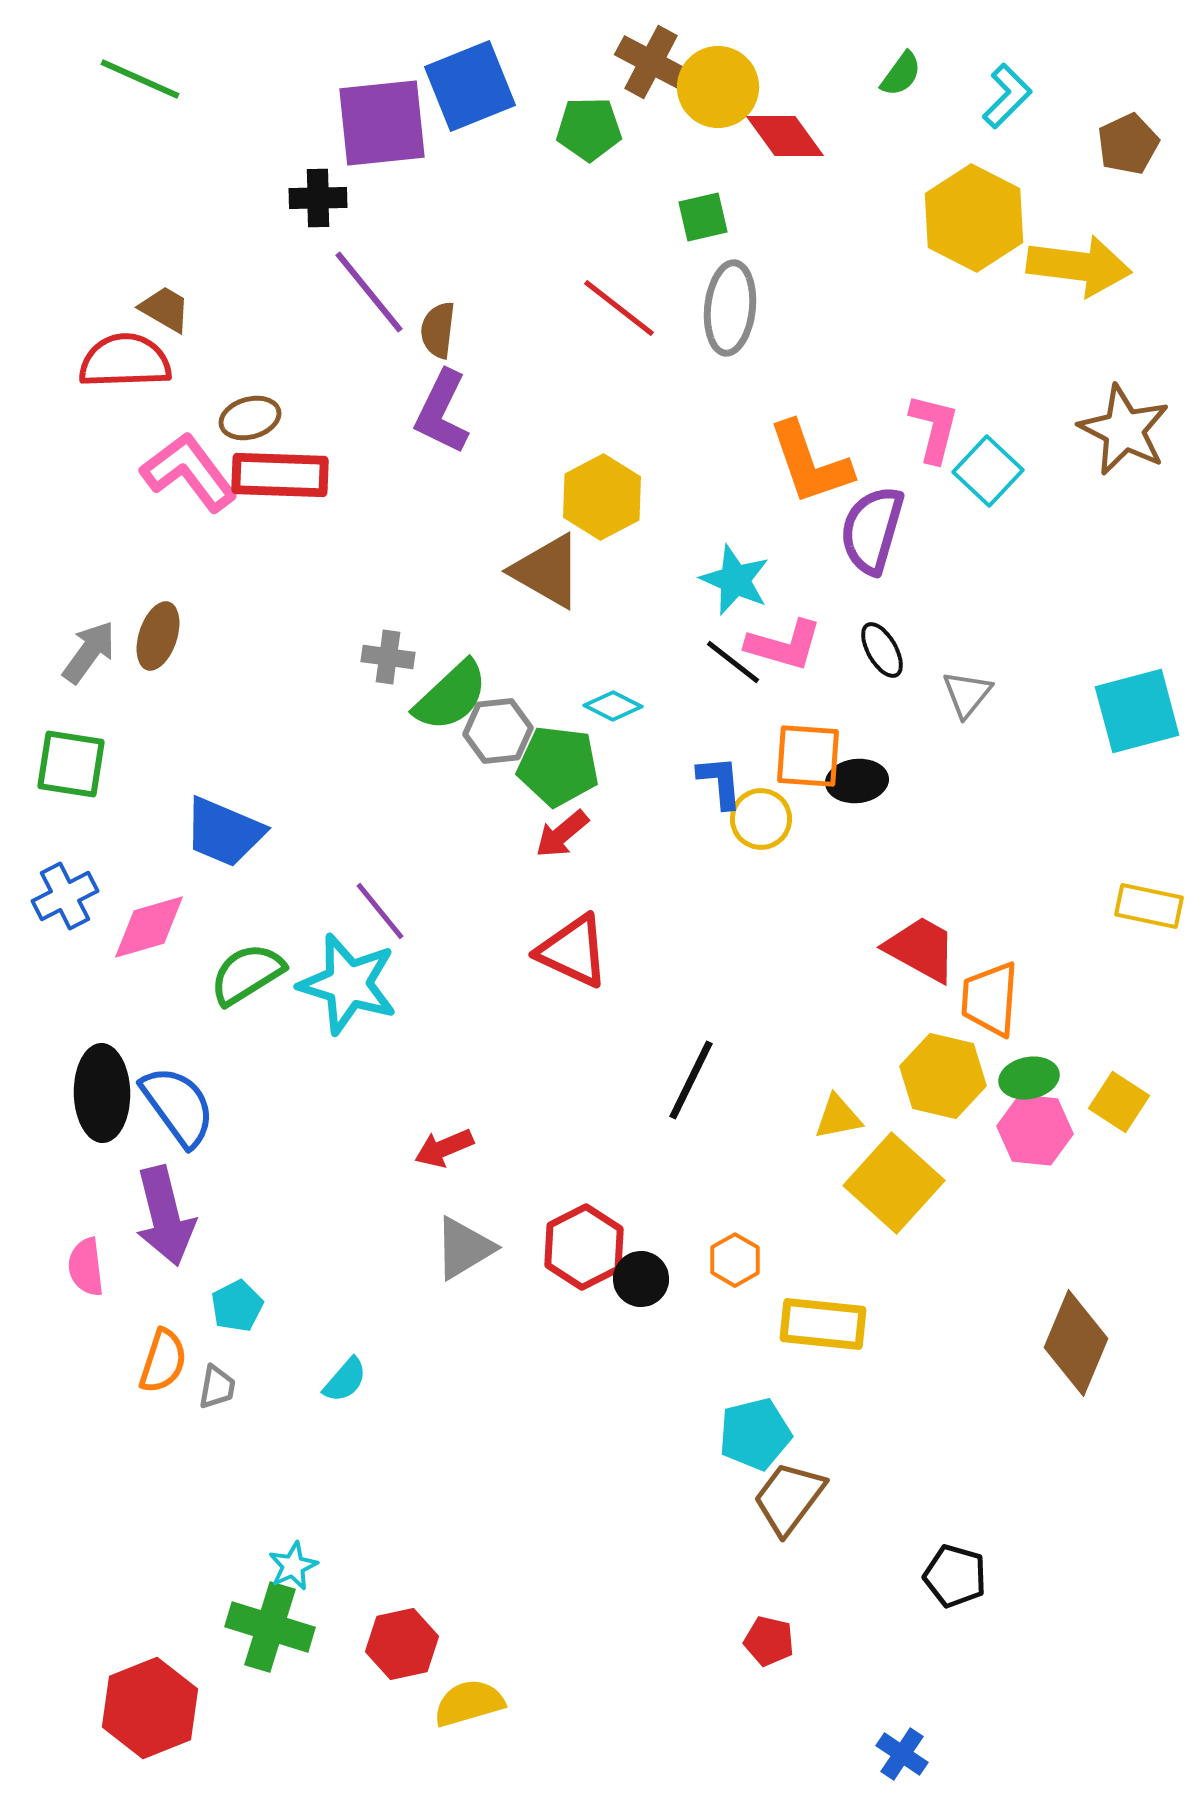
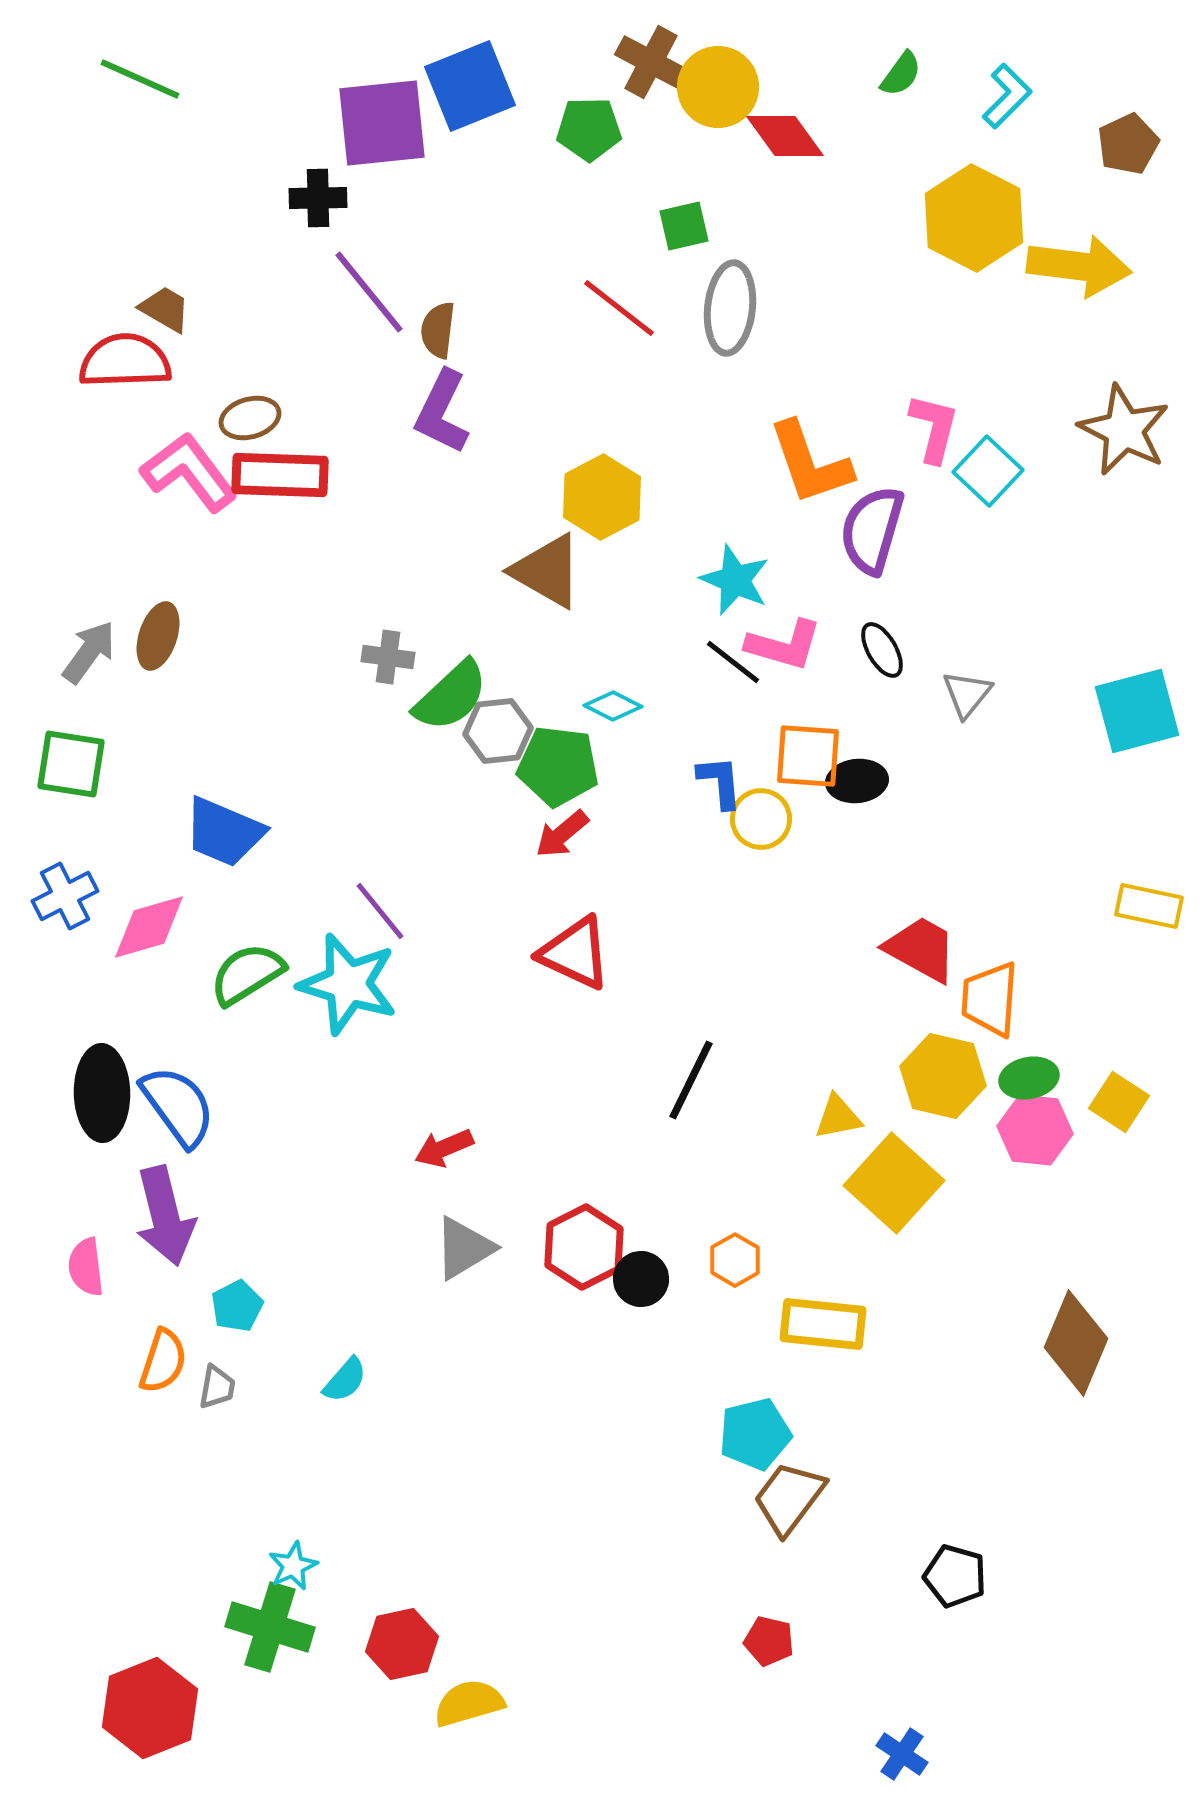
green square at (703, 217): moved 19 px left, 9 px down
red triangle at (573, 951): moved 2 px right, 2 px down
